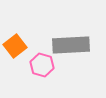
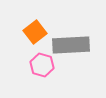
orange square: moved 20 px right, 14 px up
